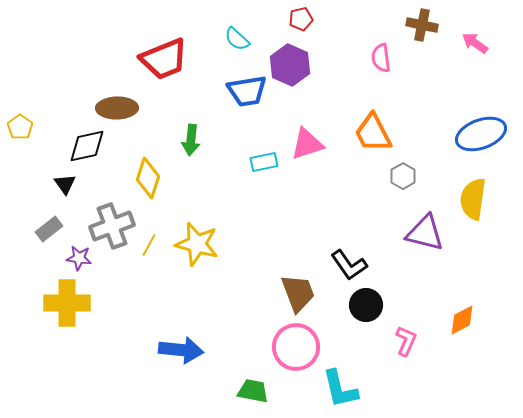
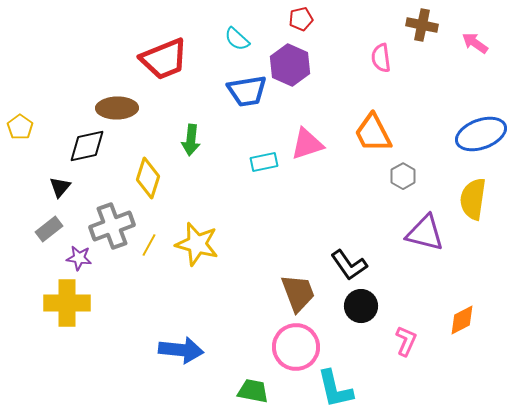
black triangle: moved 5 px left, 3 px down; rotated 15 degrees clockwise
black circle: moved 5 px left, 1 px down
cyan L-shape: moved 5 px left
